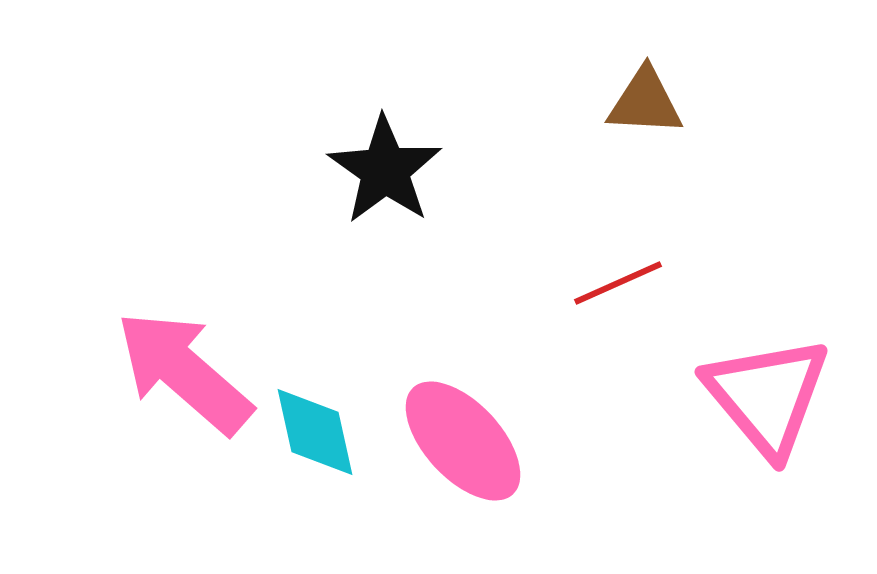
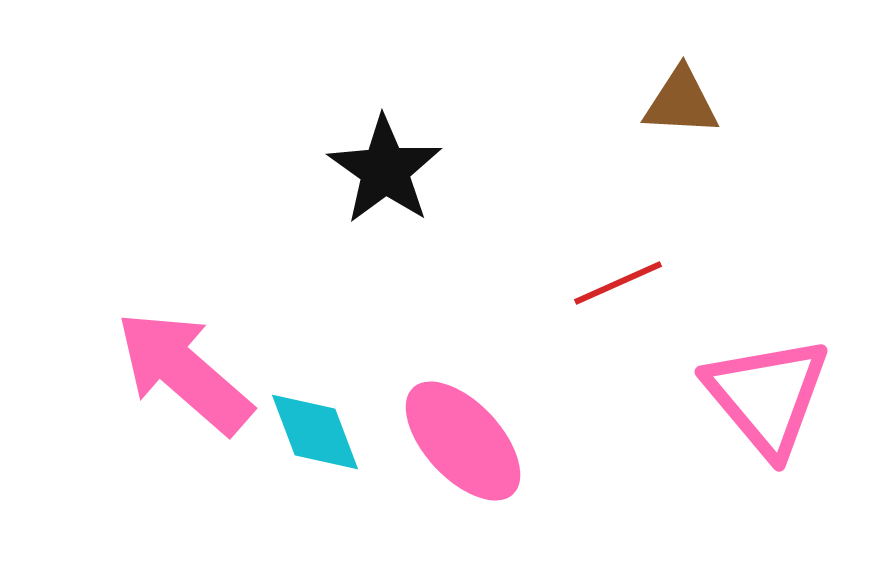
brown triangle: moved 36 px right
cyan diamond: rotated 8 degrees counterclockwise
